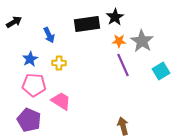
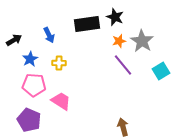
black star: rotated 18 degrees counterclockwise
black arrow: moved 18 px down
orange star: rotated 16 degrees counterclockwise
purple line: rotated 15 degrees counterclockwise
brown arrow: moved 1 px down
